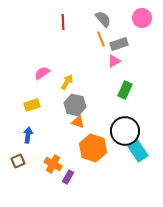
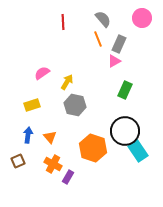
orange line: moved 3 px left
gray rectangle: rotated 48 degrees counterclockwise
orange triangle: moved 28 px left, 15 px down; rotated 32 degrees clockwise
